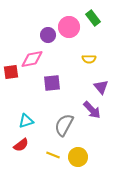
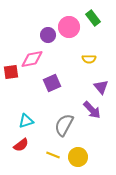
purple square: rotated 18 degrees counterclockwise
